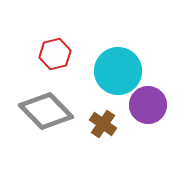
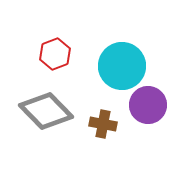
red hexagon: rotated 8 degrees counterclockwise
cyan circle: moved 4 px right, 5 px up
brown cross: rotated 24 degrees counterclockwise
